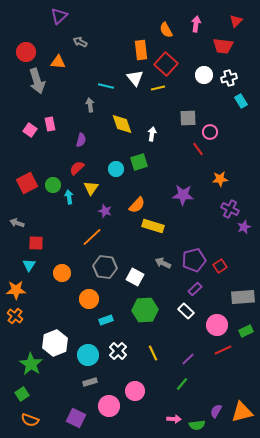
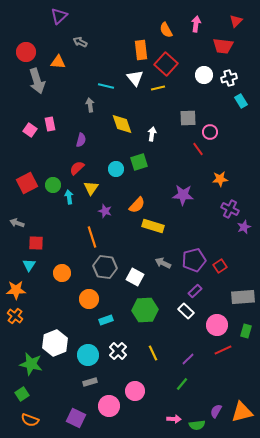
orange line at (92, 237): rotated 65 degrees counterclockwise
purple rectangle at (195, 289): moved 2 px down
green rectangle at (246, 331): rotated 48 degrees counterclockwise
green star at (31, 364): rotated 20 degrees counterclockwise
